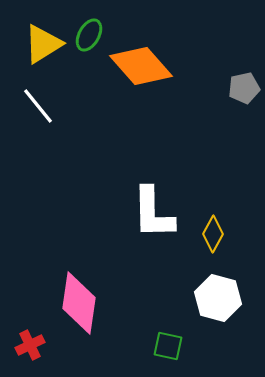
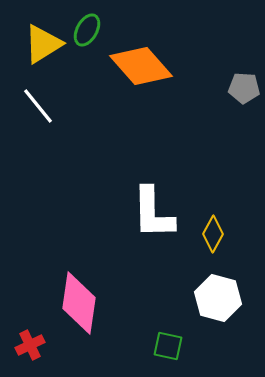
green ellipse: moved 2 px left, 5 px up
gray pentagon: rotated 16 degrees clockwise
